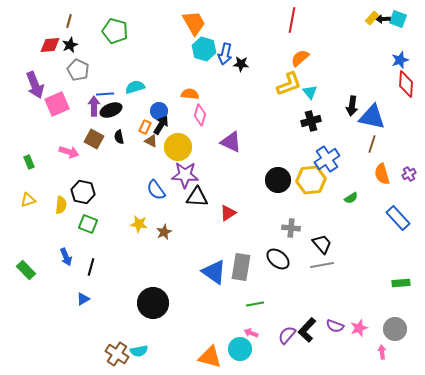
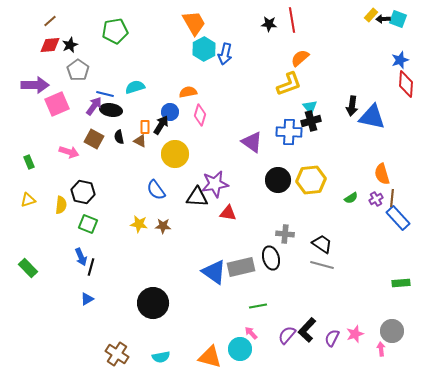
yellow rectangle at (372, 18): moved 1 px left, 3 px up
red line at (292, 20): rotated 20 degrees counterclockwise
brown line at (69, 21): moved 19 px left; rotated 32 degrees clockwise
green pentagon at (115, 31): rotated 25 degrees counterclockwise
cyan hexagon at (204, 49): rotated 15 degrees clockwise
black star at (241, 64): moved 28 px right, 40 px up
gray pentagon at (78, 70): rotated 10 degrees clockwise
purple arrow at (35, 85): rotated 68 degrees counterclockwise
cyan triangle at (310, 92): moved 15 px down
blue line at (105, 94): rotated 18 degrees clockwise
orange semicircle at (190, 94): moved 2 px left, 2 px up; rotated 18 degrees counterclockwise
purple arrow at (94, 106): rotated 36 degrees clockwise
black ellipse at (111, 110): rotated 30 degrees clockwise
blue circle at (159, 111): moved 11 px right, 1 px down
orange rectangle at (145, 127): rotated 24 degrees counterclockwise
brown triangle at (151, 141): moved 11 px left
purple triangle at (231, 142): moved 21 px right; rotated 10 degrees clockwise
brown line at (372, 144): moved 20 px right, 54 px down; rotated 12 degrees counterclockwise
yellow circle at (178, 147): moved 3 px left, 7 px down
blue cross at (327, 159): moved 38 px left, 27 px up; rotated 35 degrees clockwise
purple cross at (409, 174): moved 33 px left, 25 px down
purple star at (185, 175): moved 30 px right, 9 px down; rotated 12 degrees counterclockwise
red triangle at (228, 213): rotated 42 degrees clockwise
gray cross at (291, 228): moved 6 px left, 6 px down
brown star at (164, 232): moved 1 px left, 6 px up; rotated 28 degrees clockwise
black trapezoid at (322, 244): rotated 15 degrees counterclockwise
blue arrow at (66, 257): moved 15 px right
black ellipse at (278, 259): moved 7 px left, 1 px up; rotated 35 degrees clockwise
gray line at (322, 265): rotated 25 degrees clockwise
gray rectangle at (241, 267): rotated 68 degrees clockwise
green rectangle at (26, 270): moved 2 px right, 2 px up
blue triangle at (83, 299): moved 4 px right
green line at (255, 304): moved 3 px right, 2 px down
purple semicircle at (335, 326): moved 3 px left, 12 px down; rotated 96 degrees clockwise
pink star at (359, 328): moved 4 px left, 6 px down
gray circle at (395, 329): moved 3 px left, 2 px down
pink arrow at (251, 333): rotated 24 degrees clockwise
cyan semicircle at (139, 351): moved 22 px right, 6 px down
pink arrow at (382, 352): moved 1 px left, 3 px up
